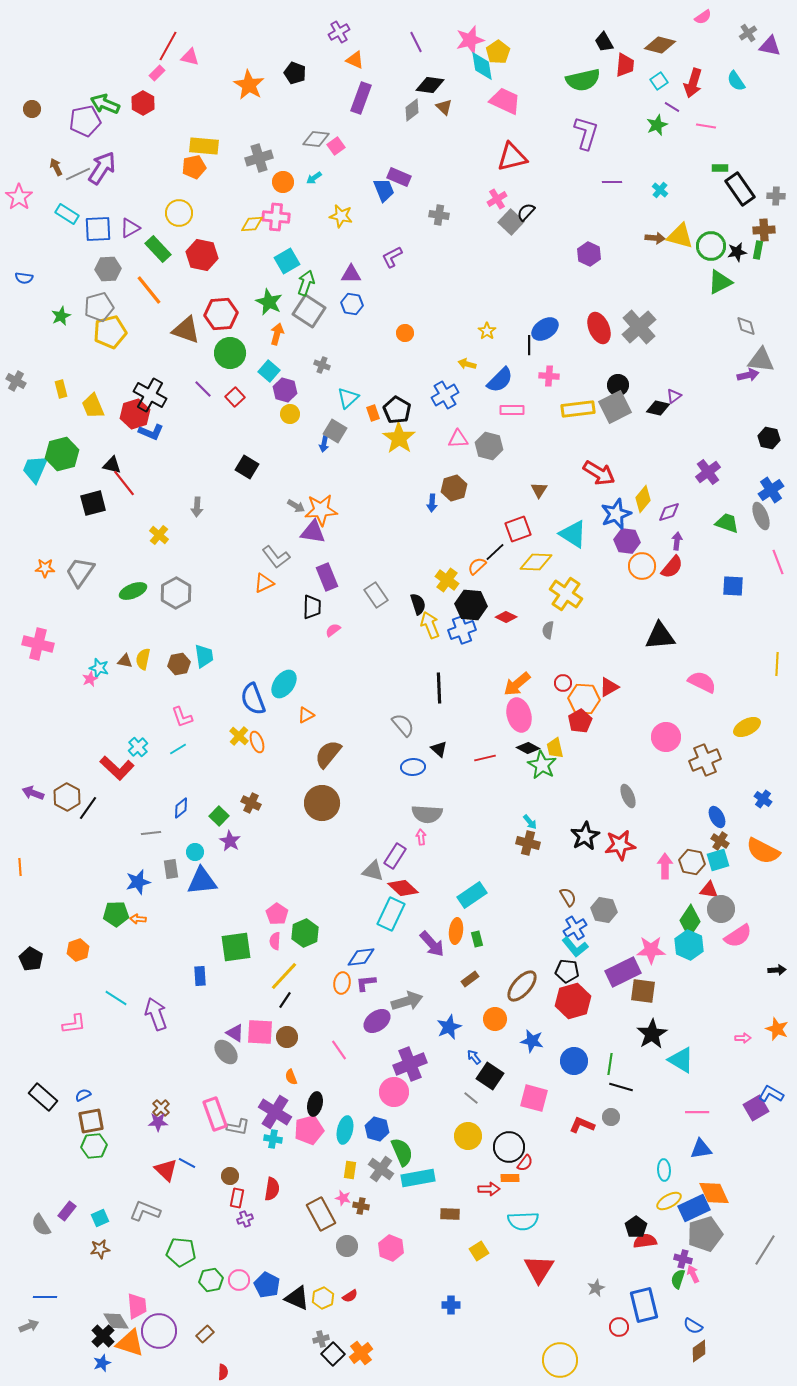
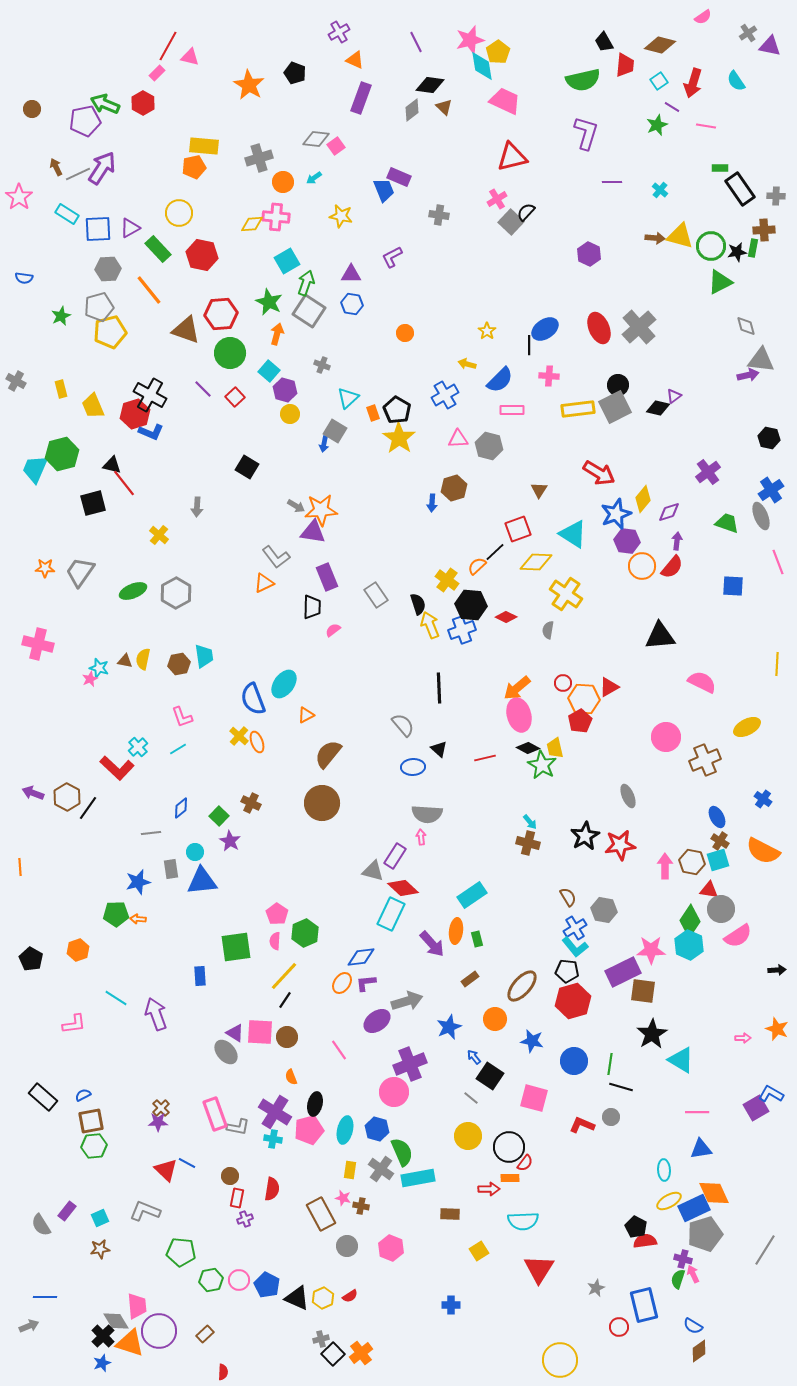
green rectangle at (758, 250): moved 5 px left, 2 px up
orange arrow at (517, 684): moved 4 px down
orange ellipse at (342, 983): rotated 25 degrees clockwise
black pentagon at (636, 1227): rotated 10 degrees counterclockwise
